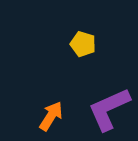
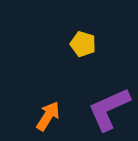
orange arrow: moved 3 px left
